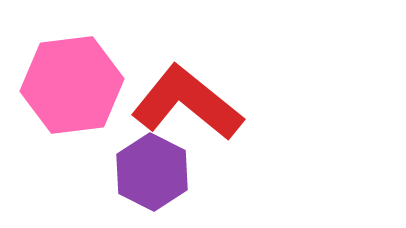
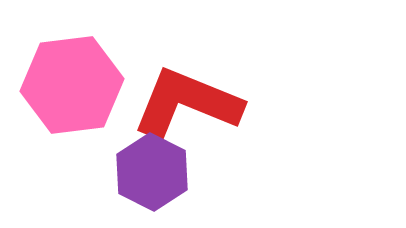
red L-shape: rotated 17 degrees counterclockwise
